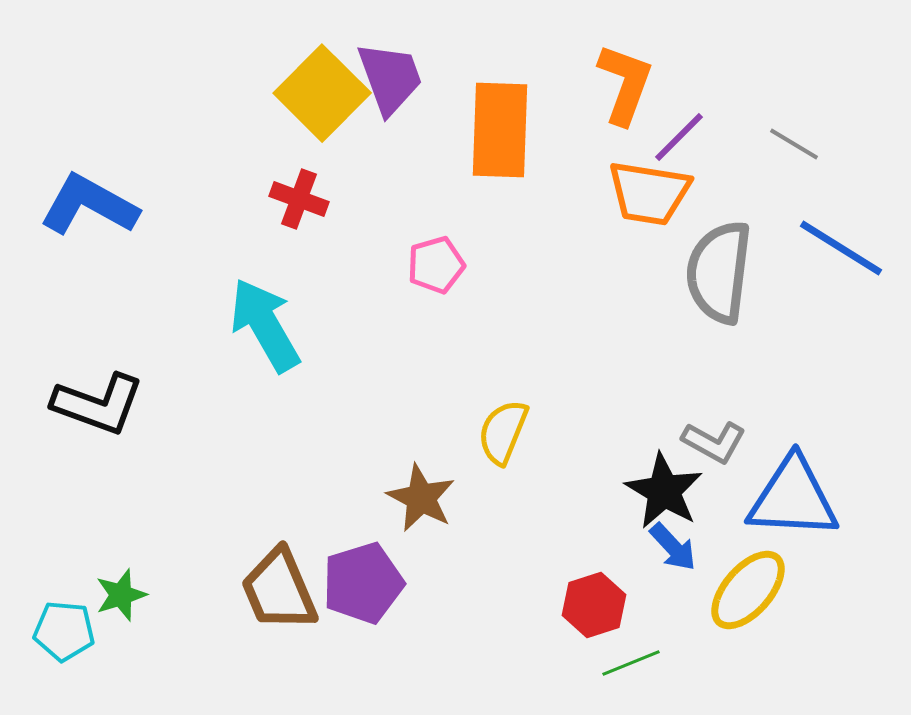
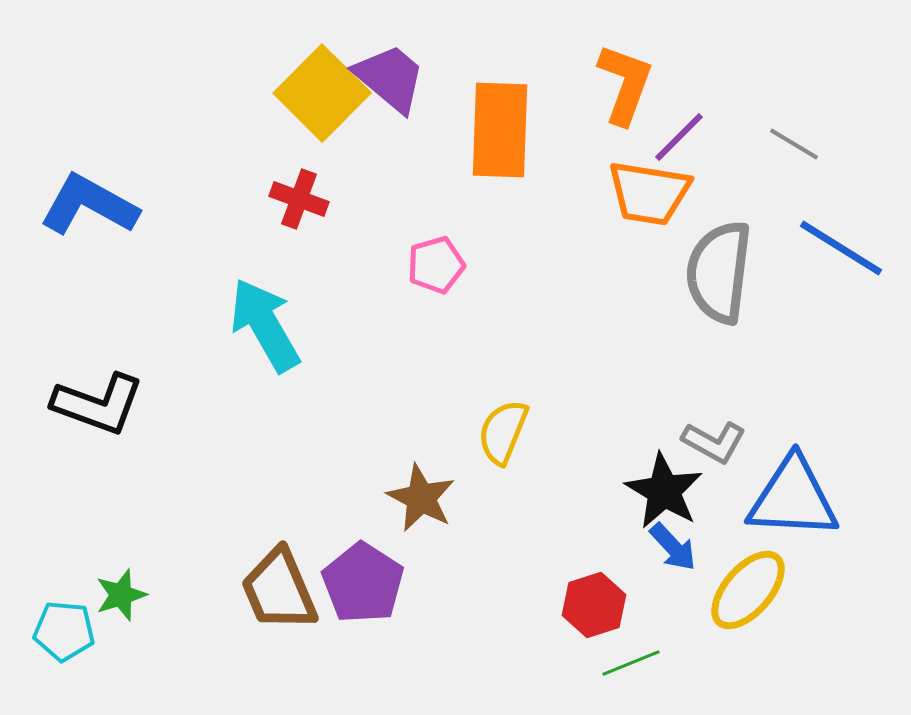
purple trapezoid: rotated 30 degrees counterclockwise
purple pentagon: rotated 22 degrees counterclockwise
